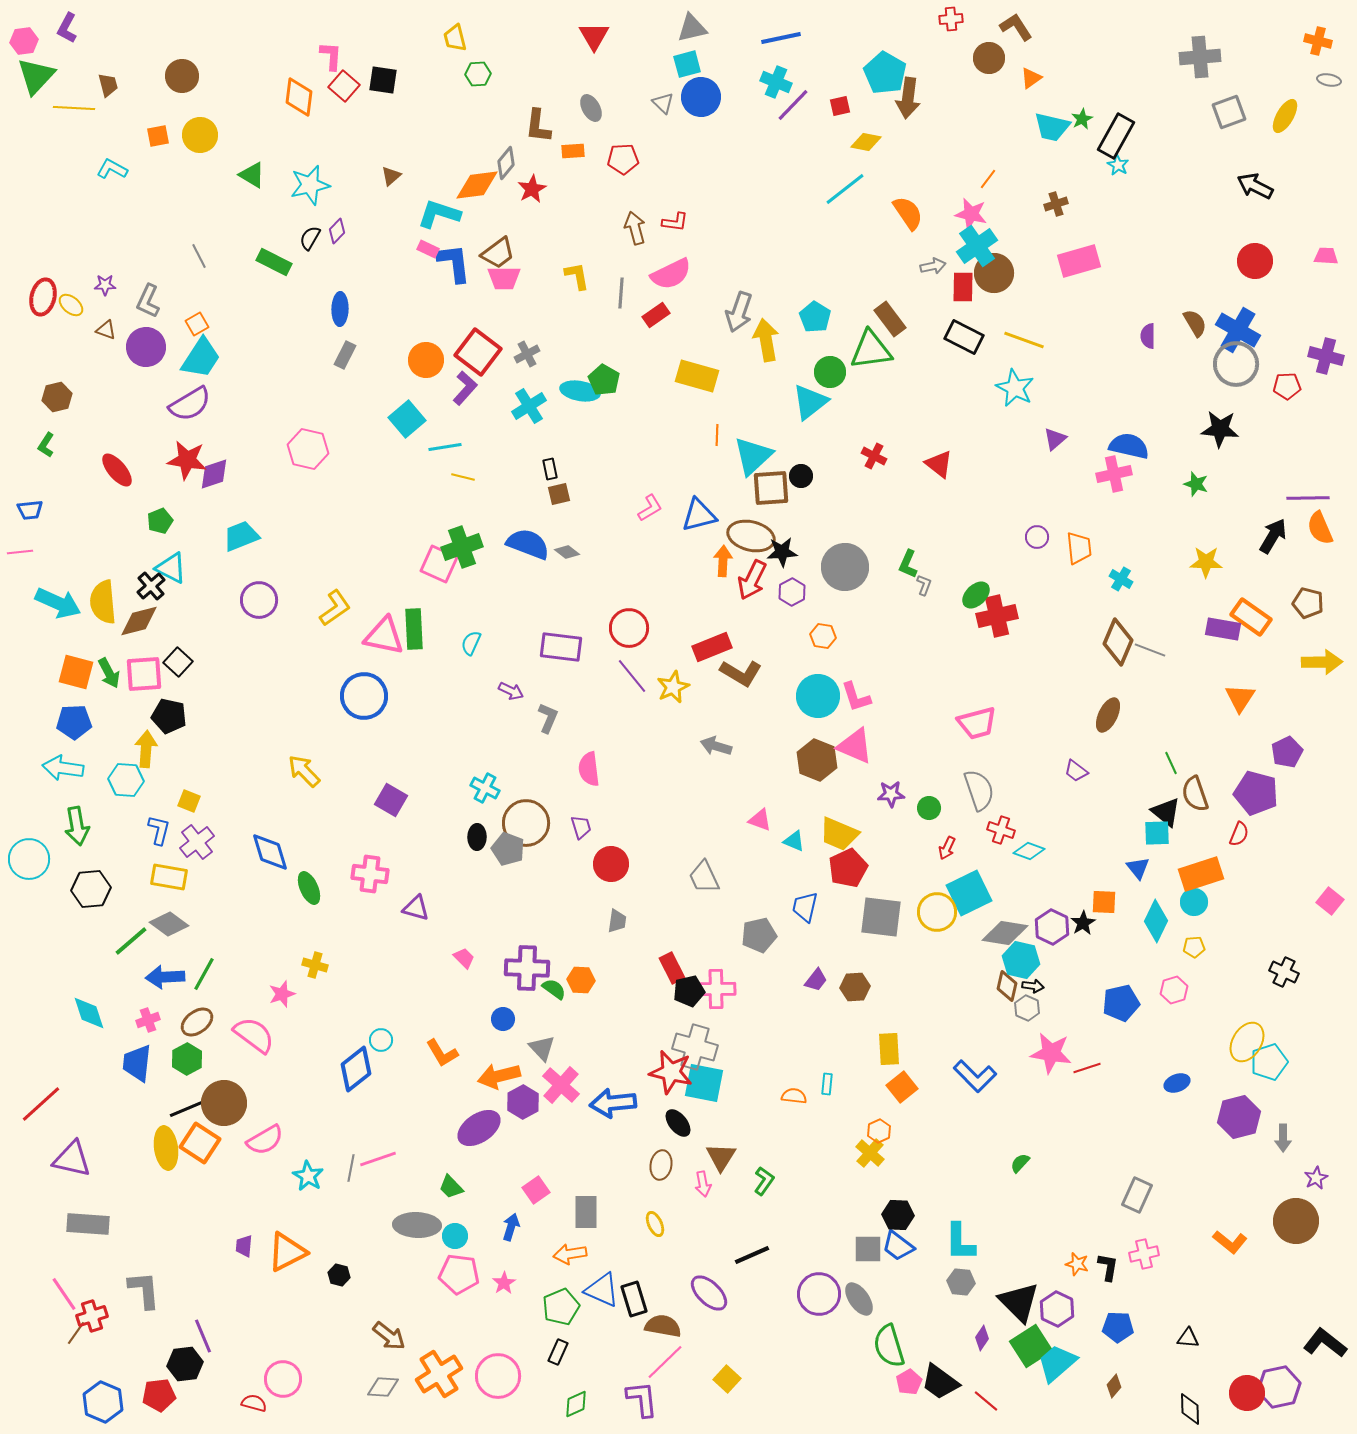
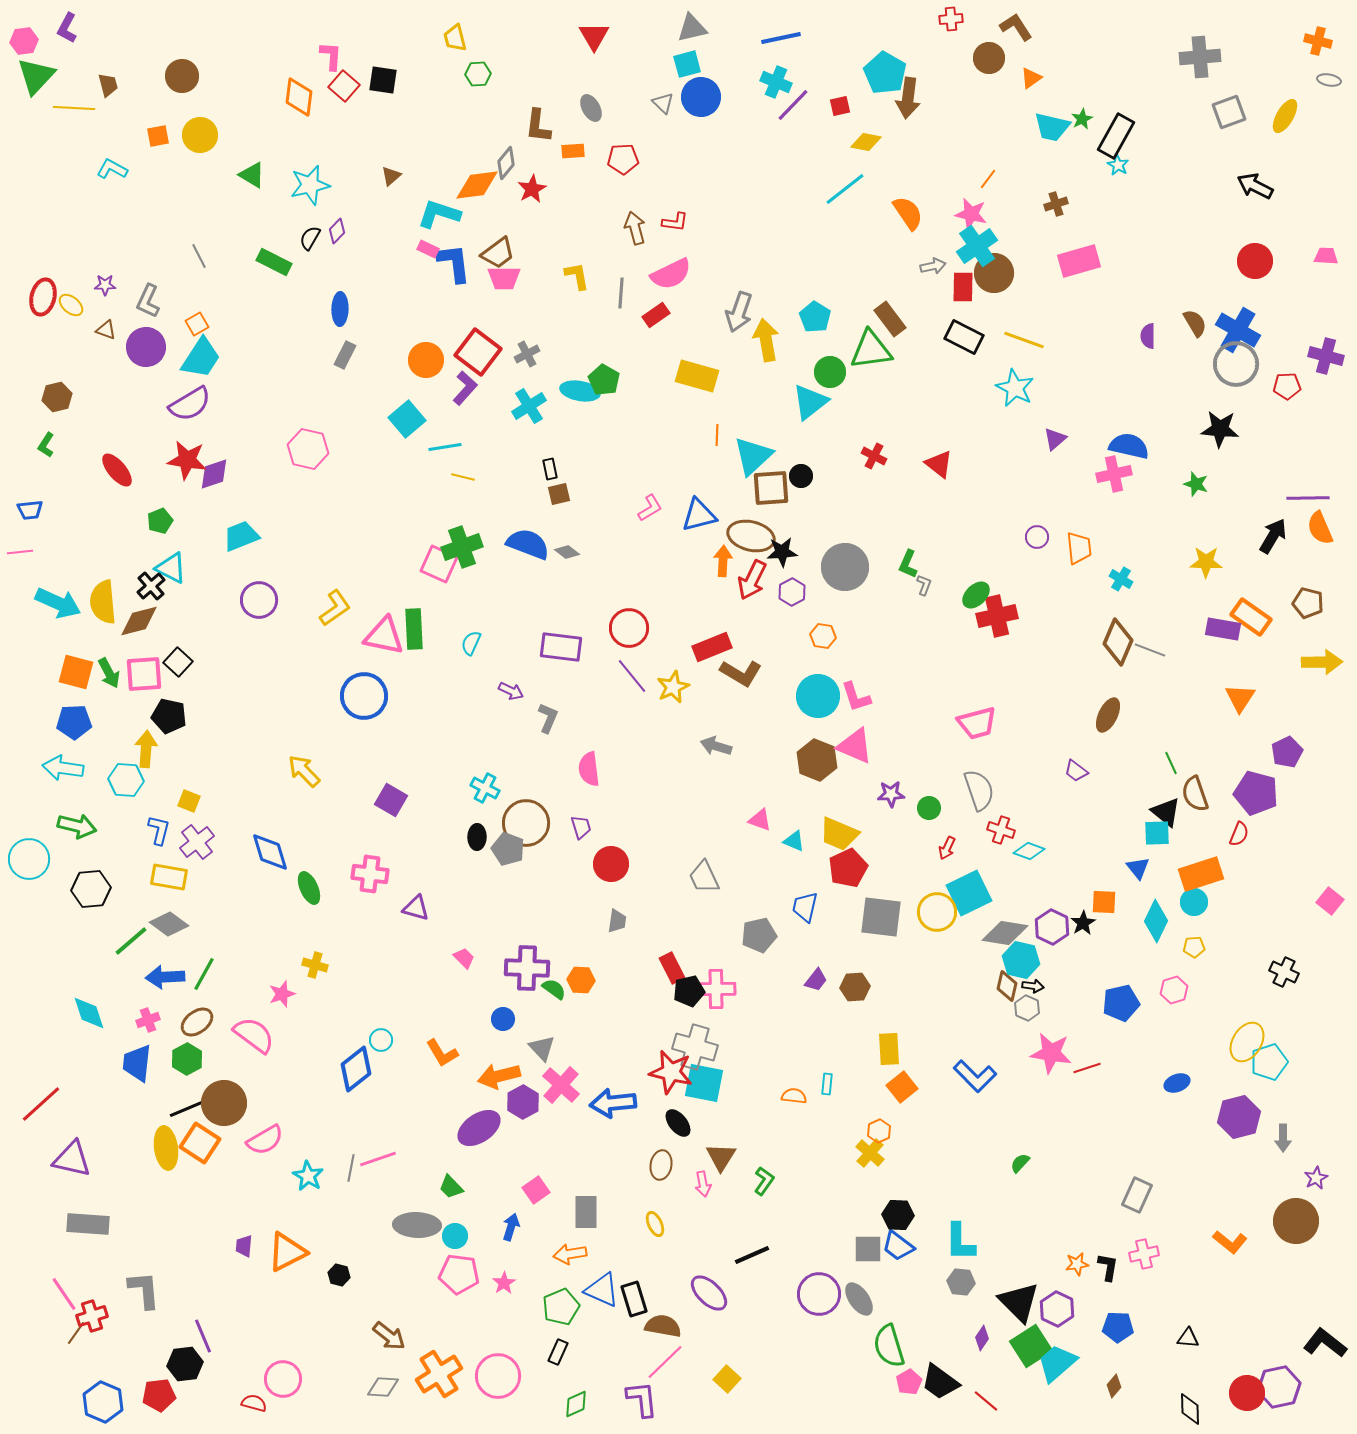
green arrow at (77, 826): rotated 66 degrees counterclockwise
orange star at (1077, 1264): rotated 25 degrees counterclockwise
